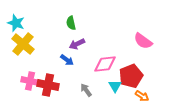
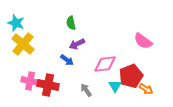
orange arrow: moved 4 px right, 7 px up
